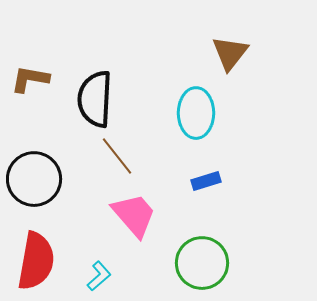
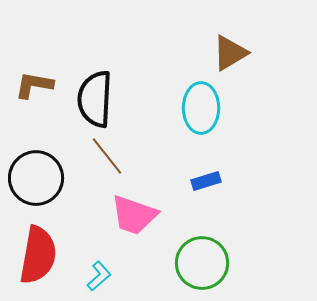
brown triangle: rotated 21 degrees clockwise
brown L-shape: moved 4 px right, 6 px down
cyan ellipse: moved 5 px right, 5 px up
brown line: moved 10 px left
black circle: moved 2 px right, 1 px up
pink trapezoid: rotated 150 degrees clockwise
red semicircle: moved 2 px right, 6 px up
